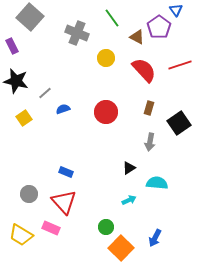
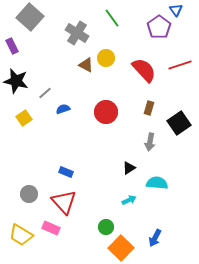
gray cross: rotated 10 degrees clockwise
brown triangle: moved 51 px left, 28 px down
